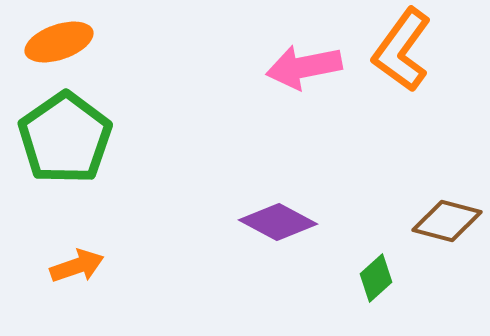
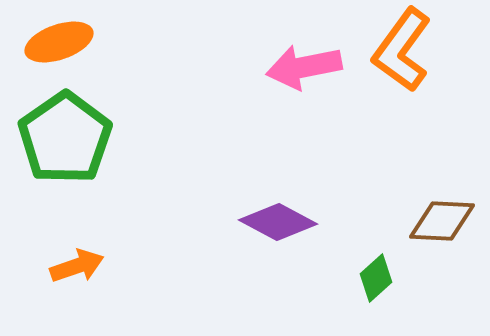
brown diamond: moved 5 px left; rotated 12 degrees counterclockwise
